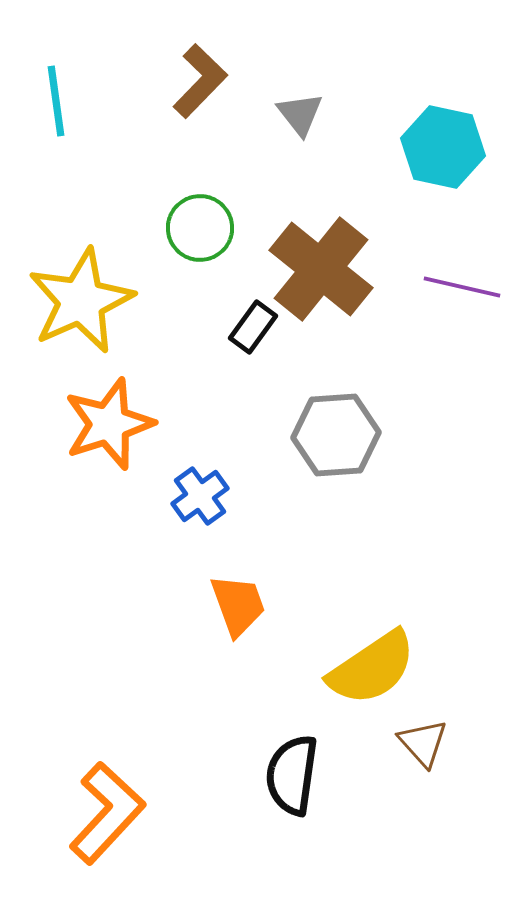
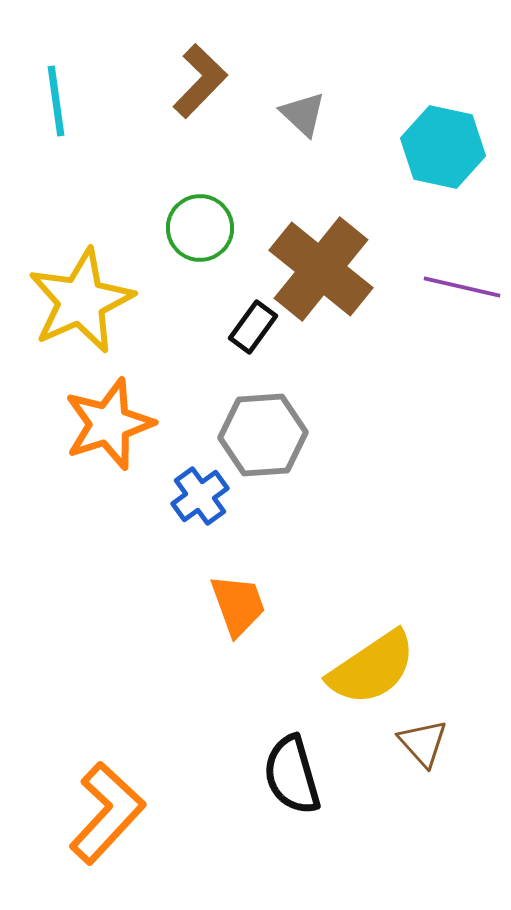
gray triangle: moved 3 px right; rotated 9 degrees counterclockwise
gray hexagon: moved 73 px left
black semicircle: rotated 24 degrees counterclockwise
